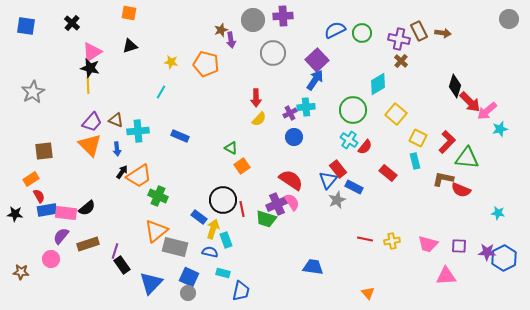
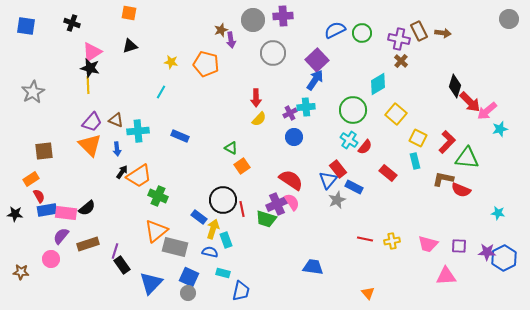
black cross at (72, 23): rotated 21 degrees counterclockwise
